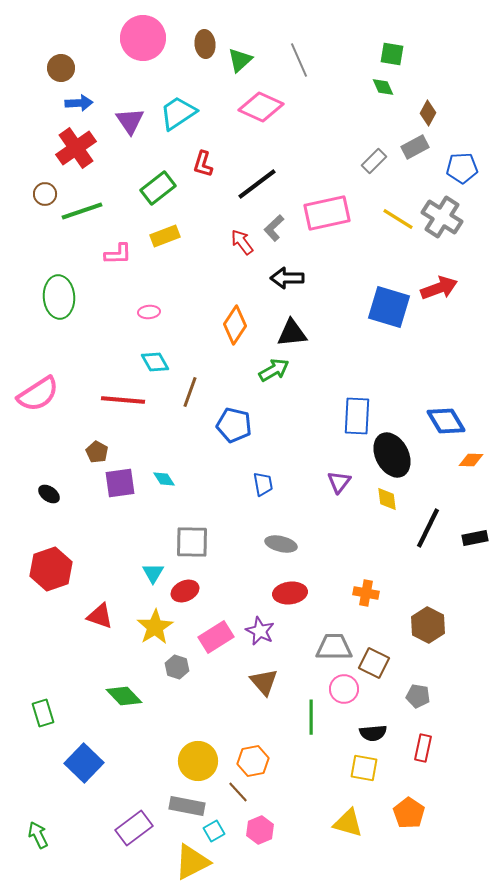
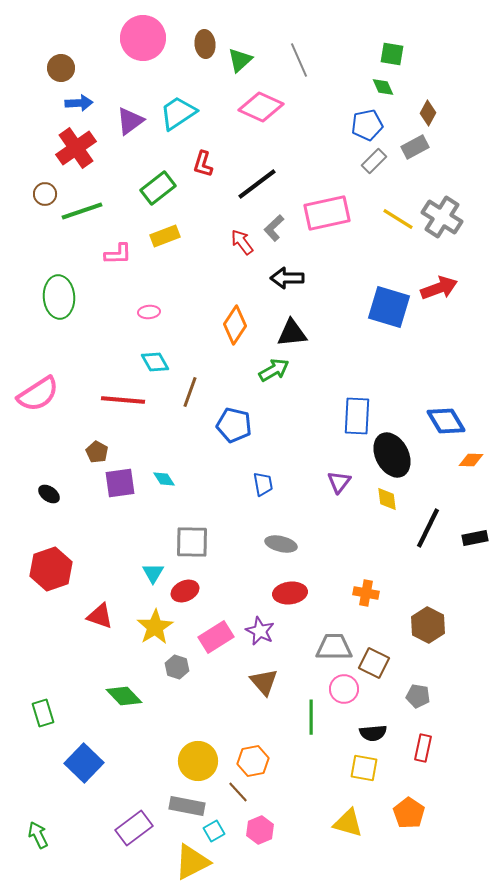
purple triangle at (130, 121): rotated 28 degrees clockwise
blue pentagon at (462, 168): moved 95 px left, 43 px up; rotated 8 degrees counterclockwise
